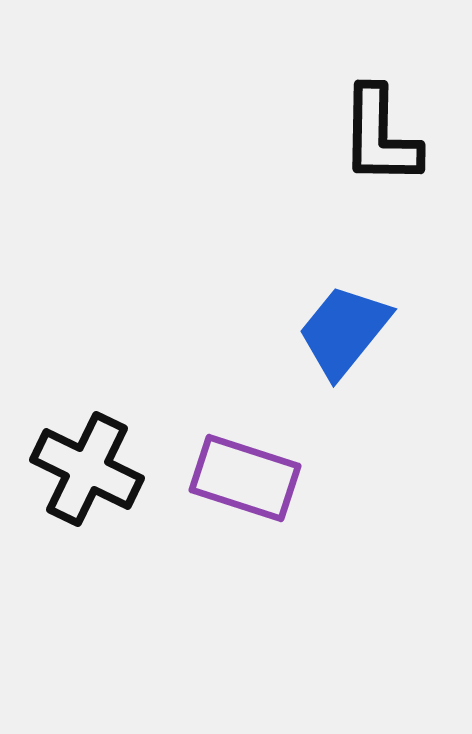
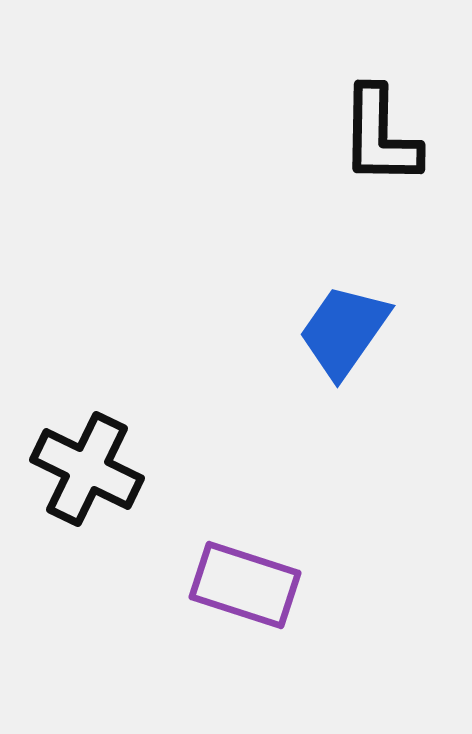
blue trapezoid: rotated 4 degrees counterclockwise
purple rectangle: moved 107 px down
